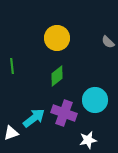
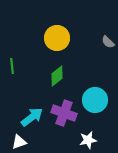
cyan arrow: moved 2 px left, 1 px up
white triangle: moved 8 px right, 9 px down
